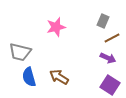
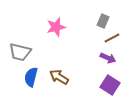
blue semicircle: moved 2 px right; rotated 30 degrees clockwise
